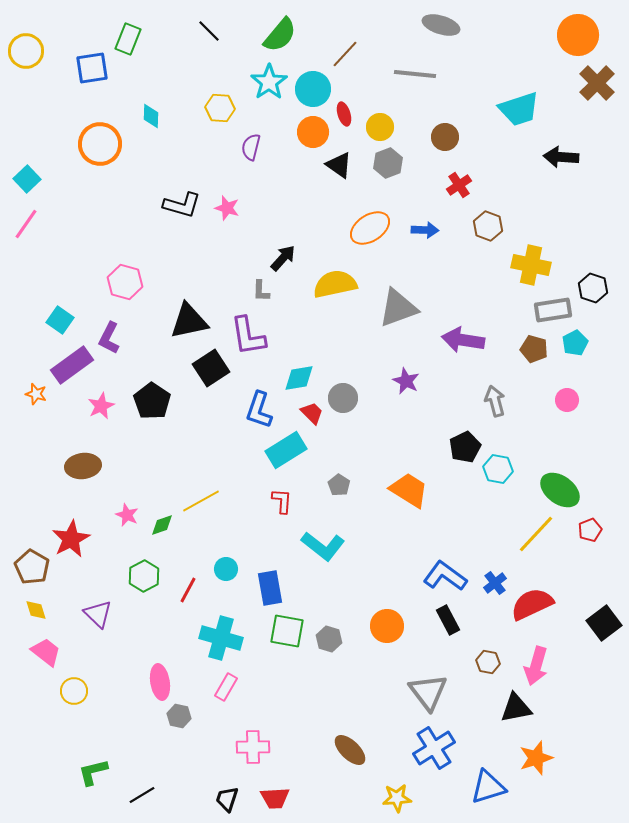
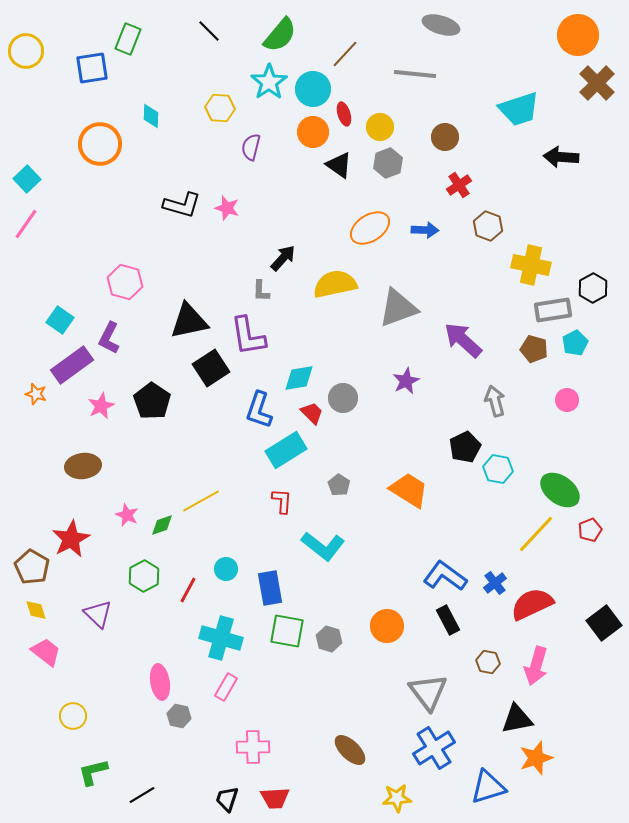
black hexagon at (593, 288): rotated 12 degrees clockwise
purple arrow at (463, 340): rotated 33 degrees clockwise
purple star at (406, 381): rotated 20 degrees clockwise
yellow circle at (74, 691): moved 1 px left, 25 px down
black triangle at (516, 708): moved 1 px right, 11 px down
